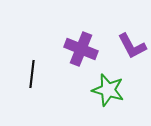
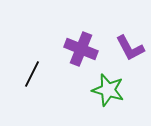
purple L-shape: moved 2 px left, 2 px down
black line: rotated 20 degrees clockwise
